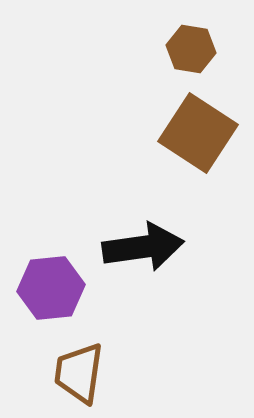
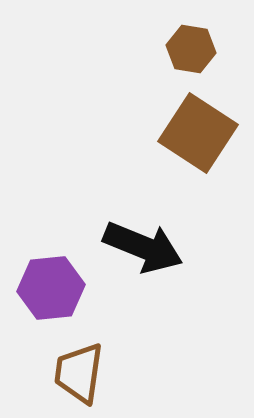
black arrow: rotated 30 degrees clockwise
